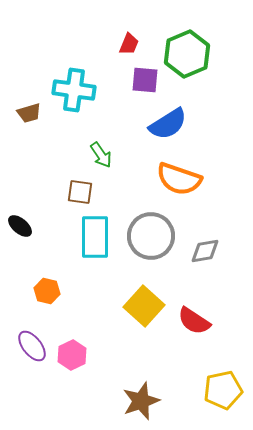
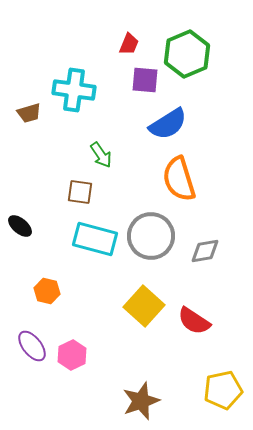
orange semicircle: rotated 54 degrees clockwise
cyan rectangle: moved 2 px down; rotated 75 degrees counterclockwise
